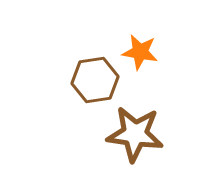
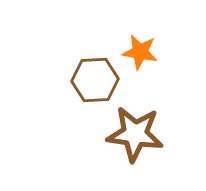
brown hexagon: rotated 6 degrees clockwise
